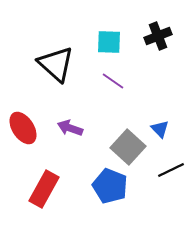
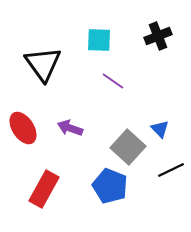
cyan square: moved 10 px left, 2 px up
black triangle: moved 13 px left; rotated 12 degrees clockwise
